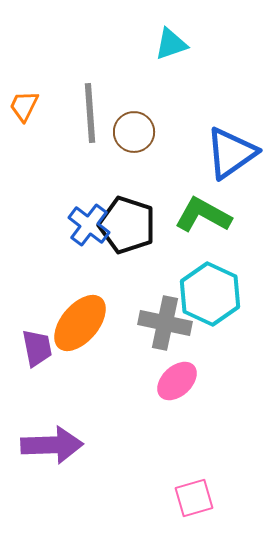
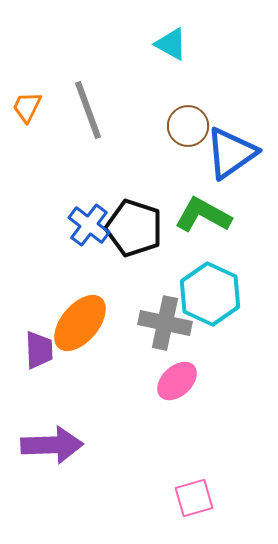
cyan triangle: rotated 48 degrees clockwise
orange trapezoid: moved 3 px right, 1 px down
gray line: moved 2 px left, 3 px up; rotated 16 degrees counterclockwise
brown circle: moved 54 px right, 6 px up
black pentagon: moved 7 px right, 3 px down
purple trapezoid: moved 2 px right, 2 px down; rotated 9 degrees clockwise
